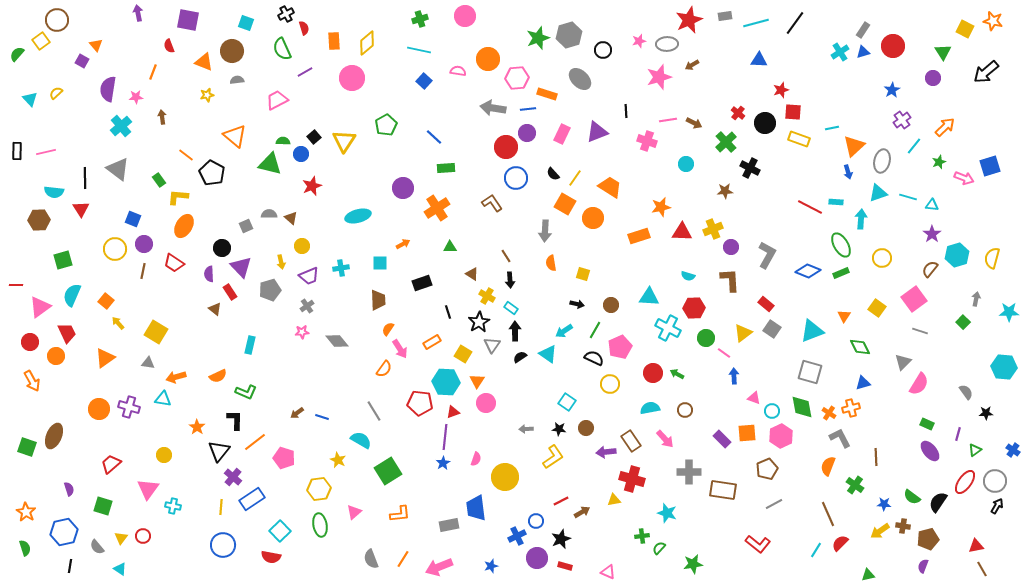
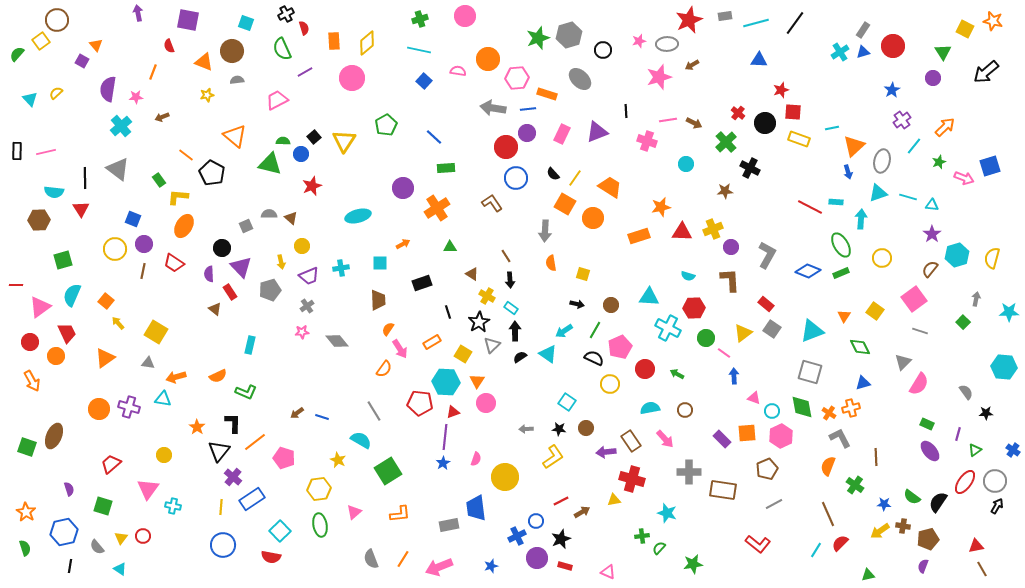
brown arrow at (162, 117): rotated 104 degrees counterclockwise
yellow square at (877, 308): moved 2 px left, 3 px down
gray triangle at (492, 345): rotated 12 degrees clockwise
red circle at (653, 373): moved 8 px left, 4 px up
black L-shape at (235, 420): moved 2 px left, 3 px down
